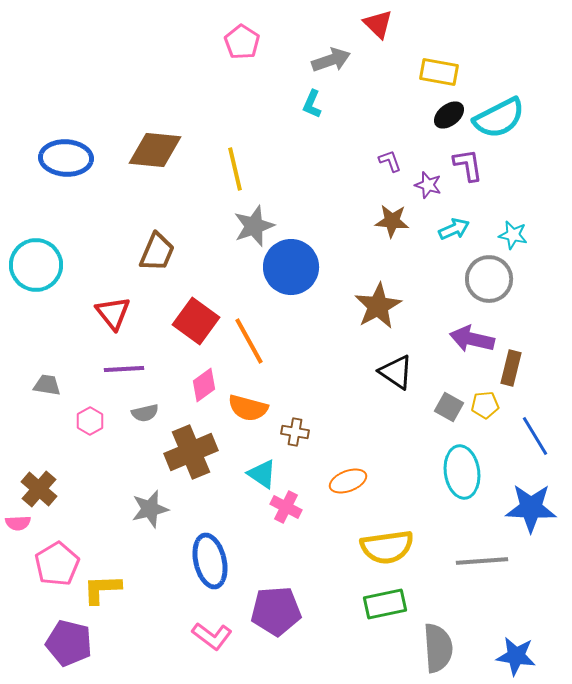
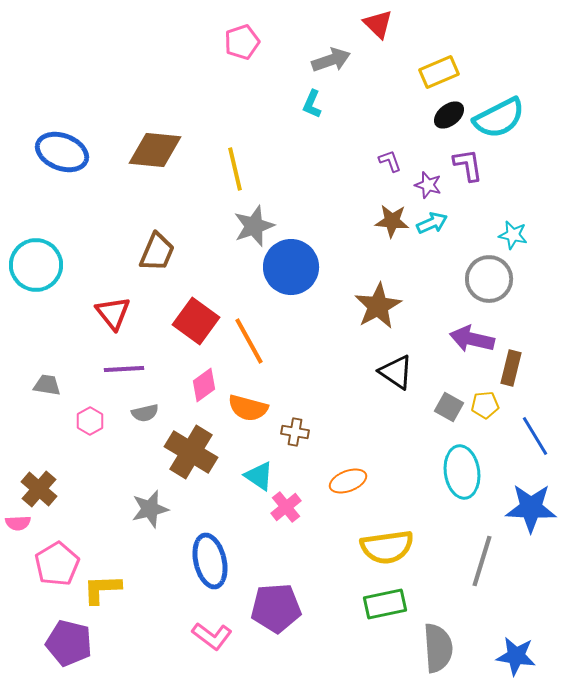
pink pentagon at (242, 42): rotated 20 degrees clockwise
yellow rectangle at (439, 72): rotated 33 degrees counterclockwise
blue ellipse at (66, 158): moved 4 px left, 6 px up; rotated 18 degrees clockwise
cyan arrow at (454, 229): moved 22 px left, 6 px up
brown cross at (191, 452): rotated 36 degrees counterclockwise
cyan triangle at (262, 474): moved 3 px left, 2 px down
pink cross at (286, 507): rotated 24 degrees clockwise
gray line at (482, 561): rotated 69 degrees counterclockwise
purple pentagon at (276, 611): moved 3 px up
